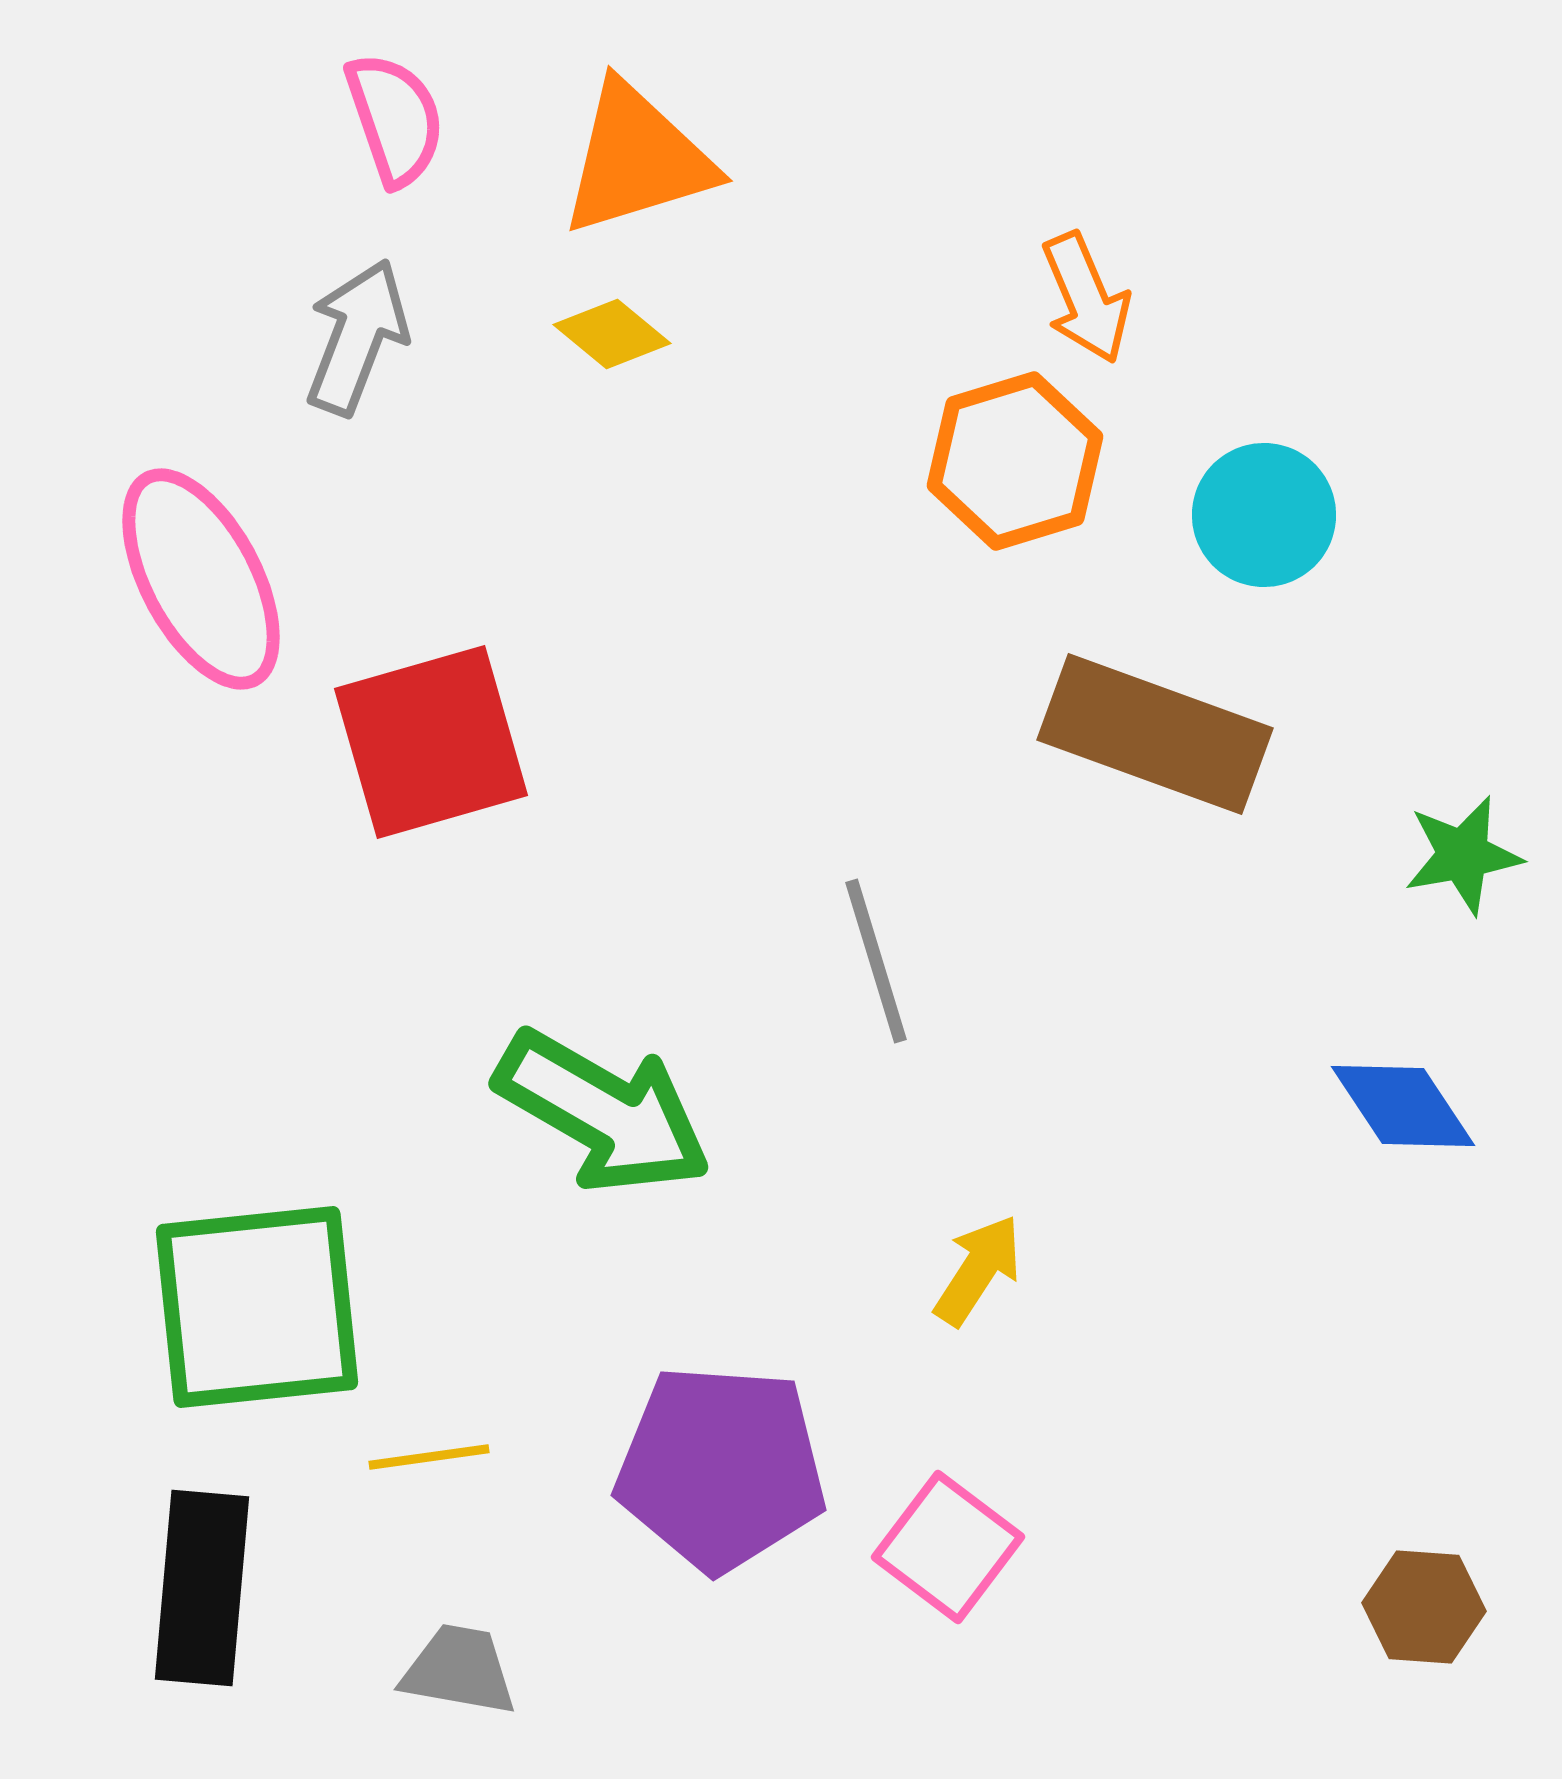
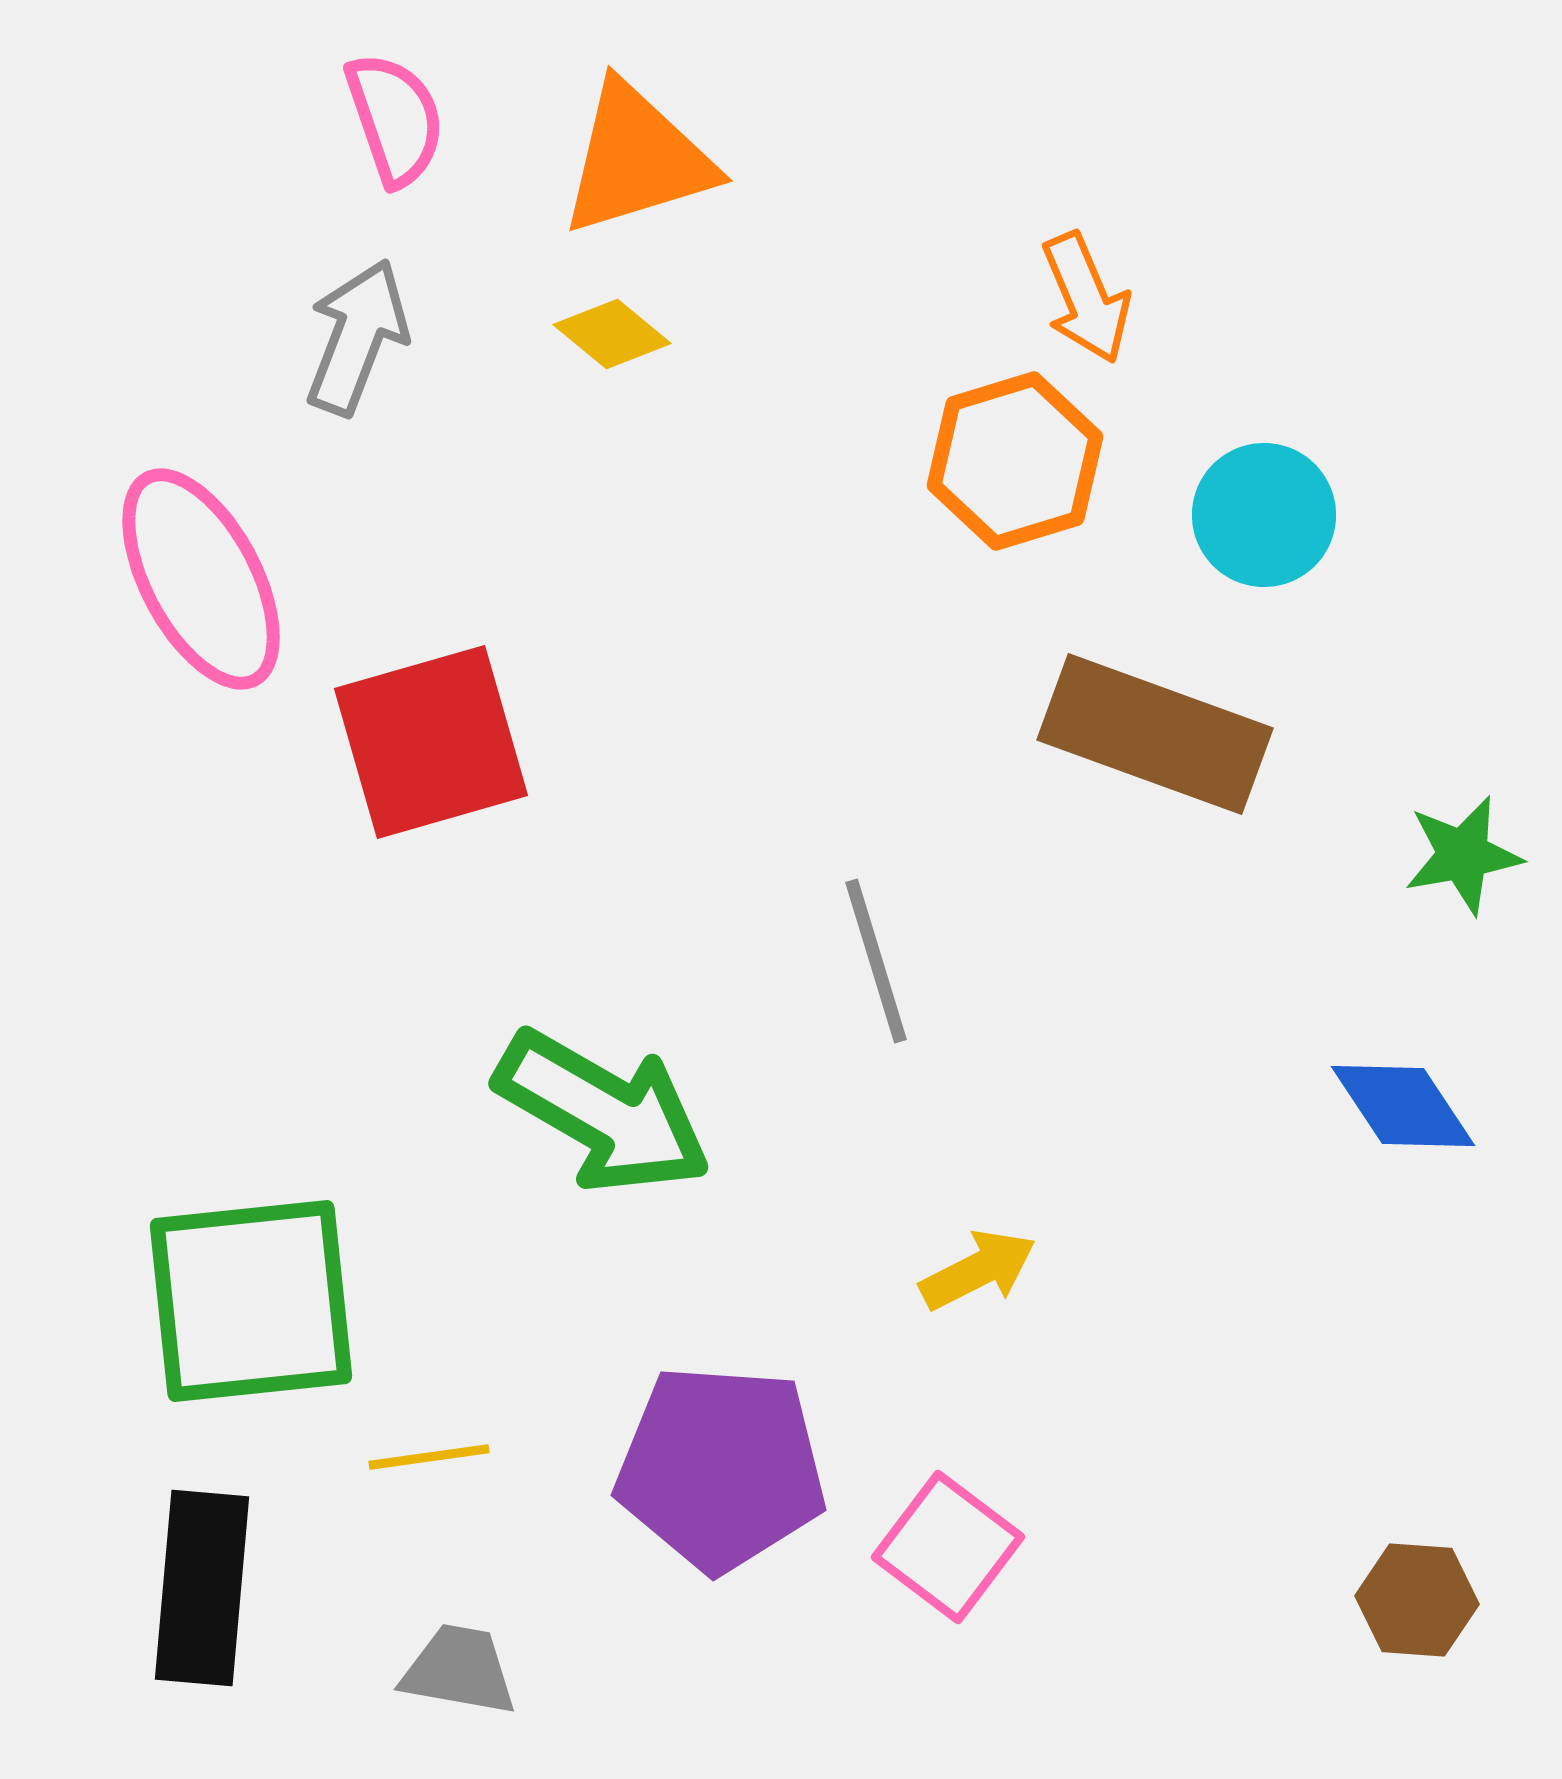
yellow arrow: rotated 30 degrees clockwise
green square: moved 6 px left, 6 px up
brown hexagon: moved 7 px left, 7 px up
